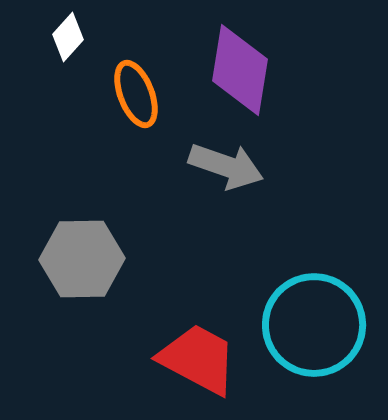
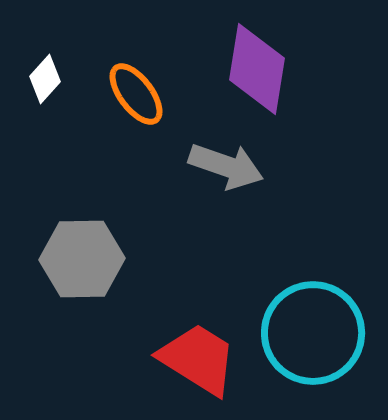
white diamond: moved 23 px left, 42 px down
purple diamond: moved 17 px right, 1 px up
orange ellipse: rotated 16 degrees counterclockwise
cyan circle: moved 1 px left, 8 px down
red trapezoid: rotated 4 degrees clockwise
